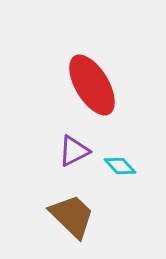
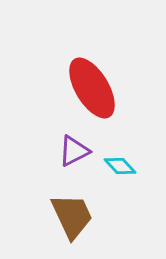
red ellipse: moved 3 px down
brown trapezoid: rotated 21 degrees clockwise
